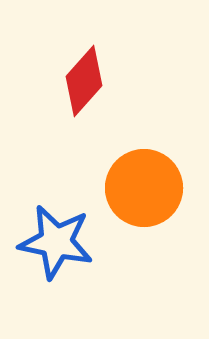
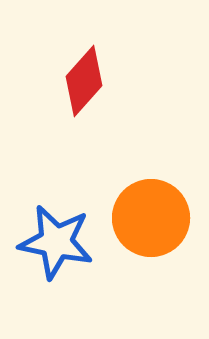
orange circle: moved 7 px right, 30 px down
